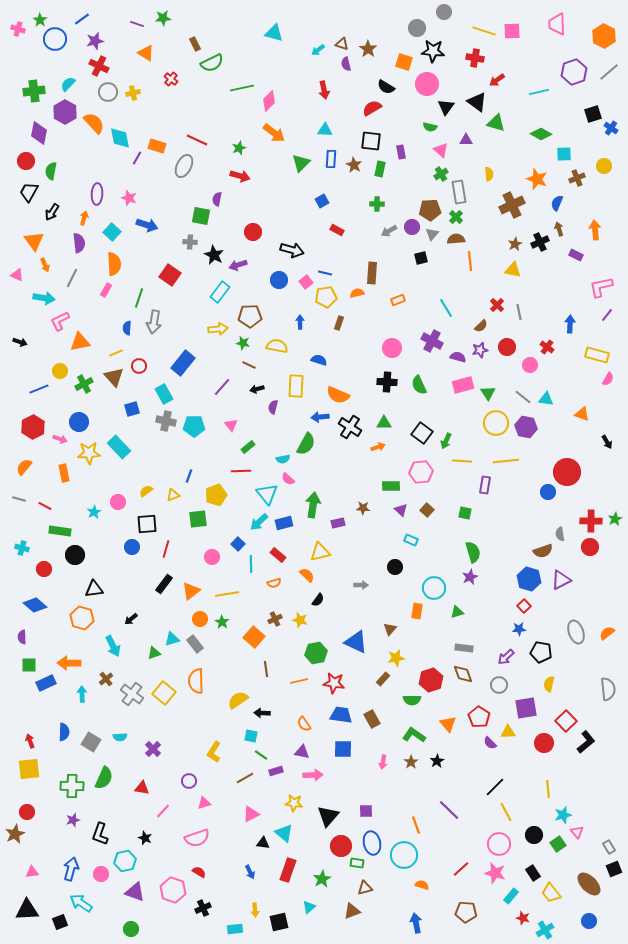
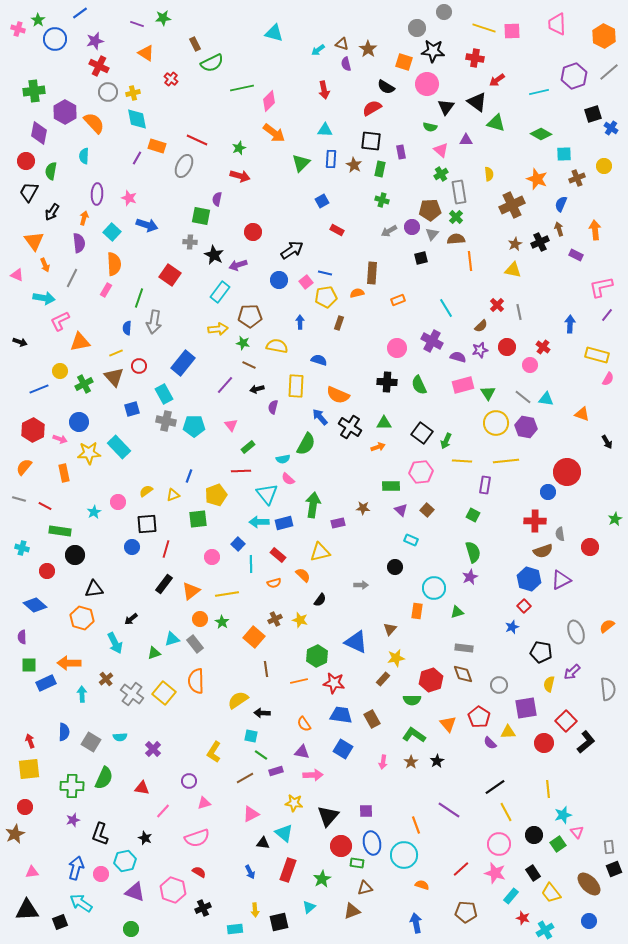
blue line at (82, 19): moved 2 px left, 6 px up
green star at (40, 20): moved 2 px left
yellow line at (484, 31): moved 3 px up
purple hexagon at (574, 72): moved 4 px down
cyan semicircle at (68, 84): moved 16 px right, 72 px down; rotated 42 degrees counterclockwise
cyan diamond at (120, 138): moved 17 px right, 19 px up
blue semicircle at (557, 203): moved 4 px right, 1 px down
green cross at (377, 204): moved 5 px right, 4 px up; rotated 16 degrees clockwise
black arrow at (292, 250): rotated 50 degrees counterclockwise
red cross at (547, 347): moved 4 px left
pink circle at (392, 348): moved 5 px right
purple line at (222, 387): moved 3 px right, 2 px up
blue arrow at (320, 417): rotated 54 degrees clockwise
red hexagon at (33, 427): moved 3 px down
green square at (465, 513): moved 8 px right, 2 px down; rotated 16 degrees clockwise
red cross at (591, 521): moved 56 px left
cyan arrow at (259, 522): rotated 42 degrees clockwise
red circle at (44, 569): moved 3 px right, 2 px down
orange semicircle at (307, 575): moved 4 px left
black semicircle at (318, 600): moved 2 px right
blue star at (519, 629): moved 7 px left, 2 px up; rotated 16 degrees counterclockwise
orange semicircle at (607, 633): moved 7 px up
cyan arrow at (113, 646): moved 2 px right, 3 px up
green hexagon at (316, 653): moved 1 px right, 3 px down; rotated 15 degrees counterclockwise
purple arrow at (506, 657): moved 66 px right, 15 px down
blue square at (343, 749): rotated 30 degrees clockwise
black line at (495, 787): rotated 10 degrees clockwise
purple line at (449, 810): rotated 10 degrees counterclockwise
red circle at (27, 812): moved 2 px left, 5 px up
gray rectangle at (609, 847): rotated 24 degrees clockwise
blue arrow at (71, 869): moved 5 px right, 1 px up
